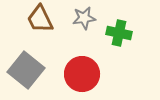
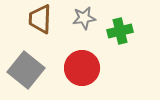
brown trapezoid: rotated 28 degrees clockwise
green cross: moved 1 px right, 2 px up; rotated 25 degrees counterclockwise
red circle: moved 6 px up
